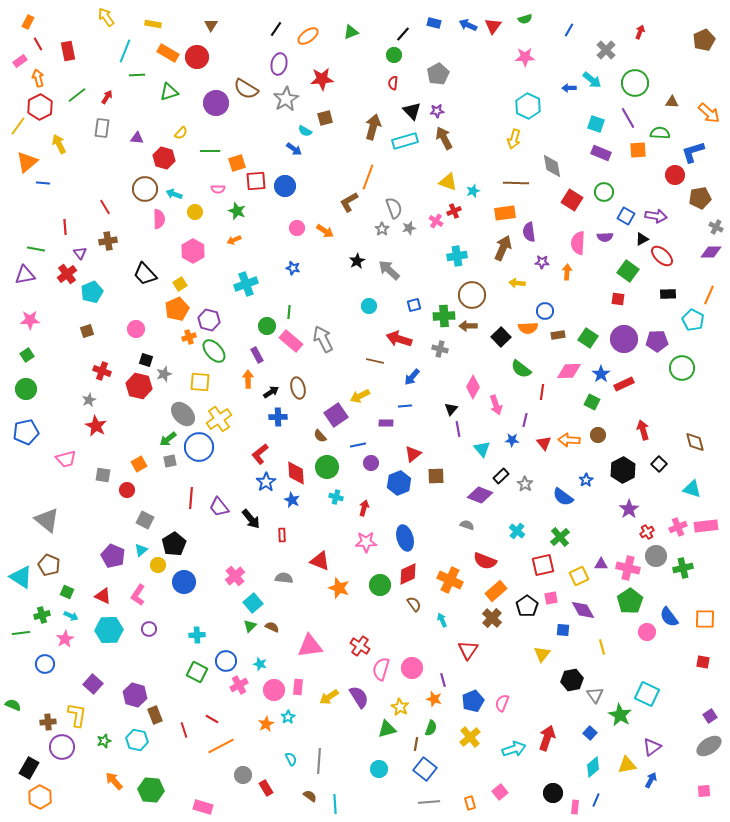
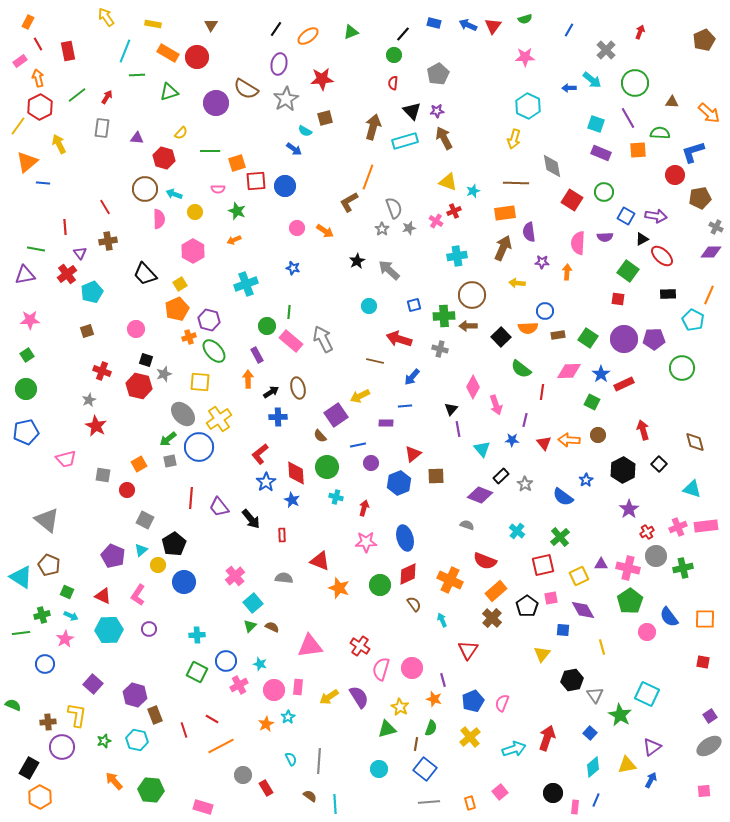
purple pentagon at (657, 341): moved 3 px left, 2 px up
